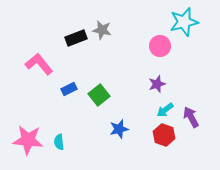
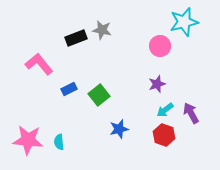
purple arrow: moved 4 px up
